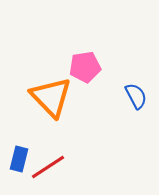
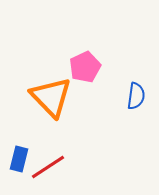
pink pentagon: rotated 16 degrees counterclockwise
blue semicircle: rotated 36 degrees clockwise
